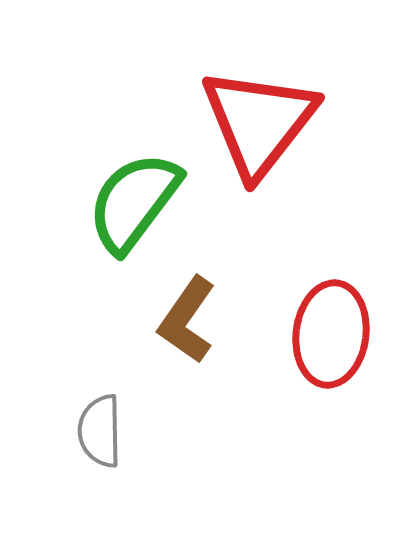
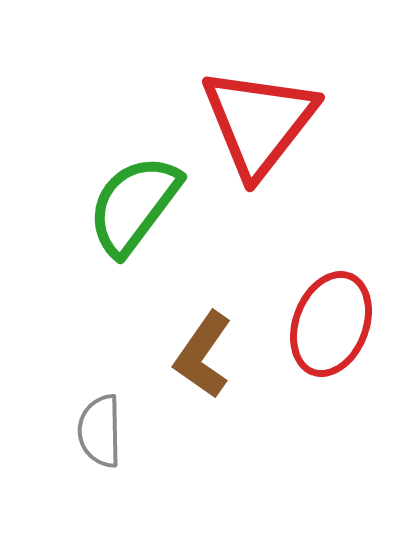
green semicircle: moved 3 px down
brown L-shape: moved 16 px right, 35 px down
red ellipse: moved 10 px up; rotated 14 degrees clockwise
